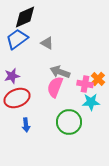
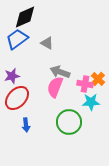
red ellipse: rotated 25 degrees counterclockwise
